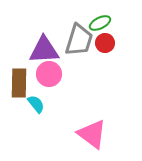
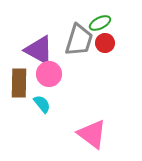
purple triangle: moved 5 px left; rotated 32 degrees clockwise
cyan semicircle: moved 6 px right
